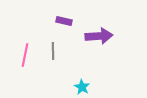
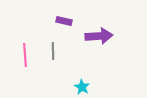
pink line: rotated 15 degrees counterclockwise
